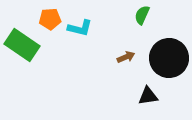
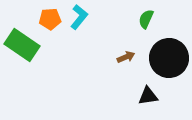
green semicircle: moved 4 px right, 4 px down
cyan L-shape: moved 1 px left, 11 px up; rotated 65 degrees counterclockwise
